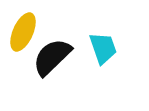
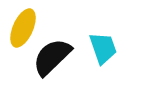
yellow ellipse: moved 4 px up
